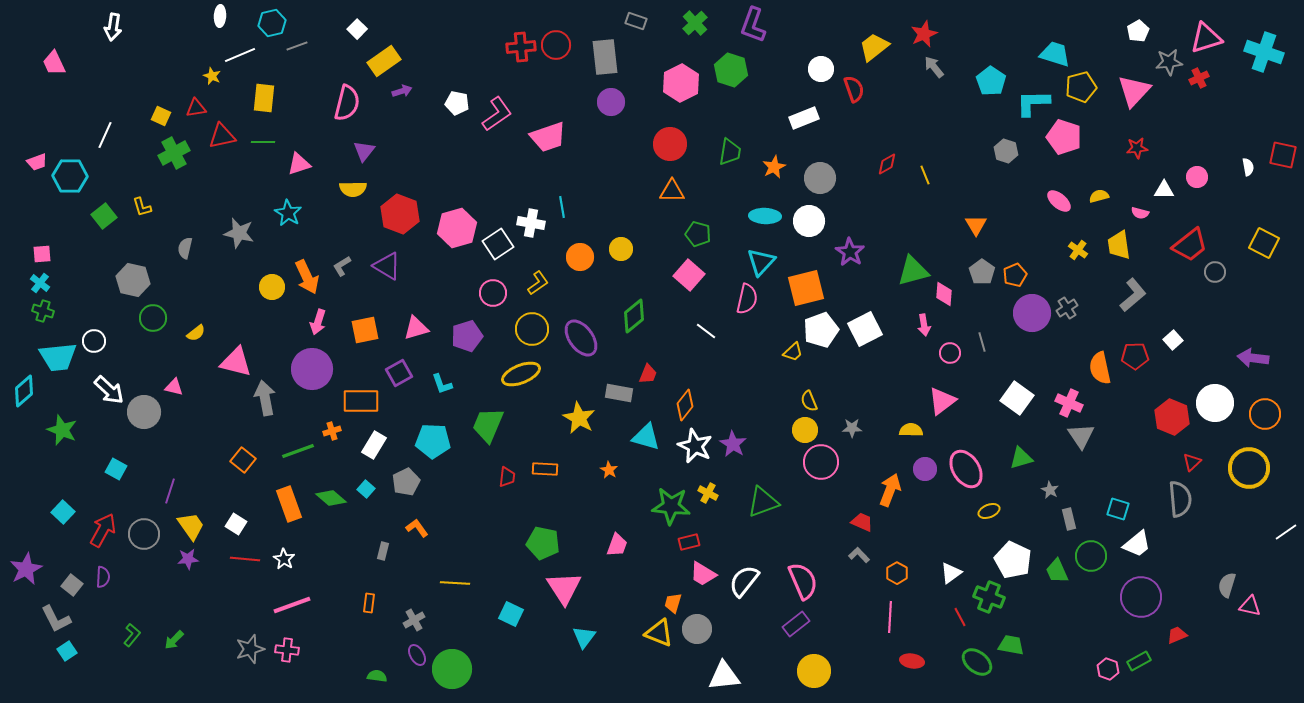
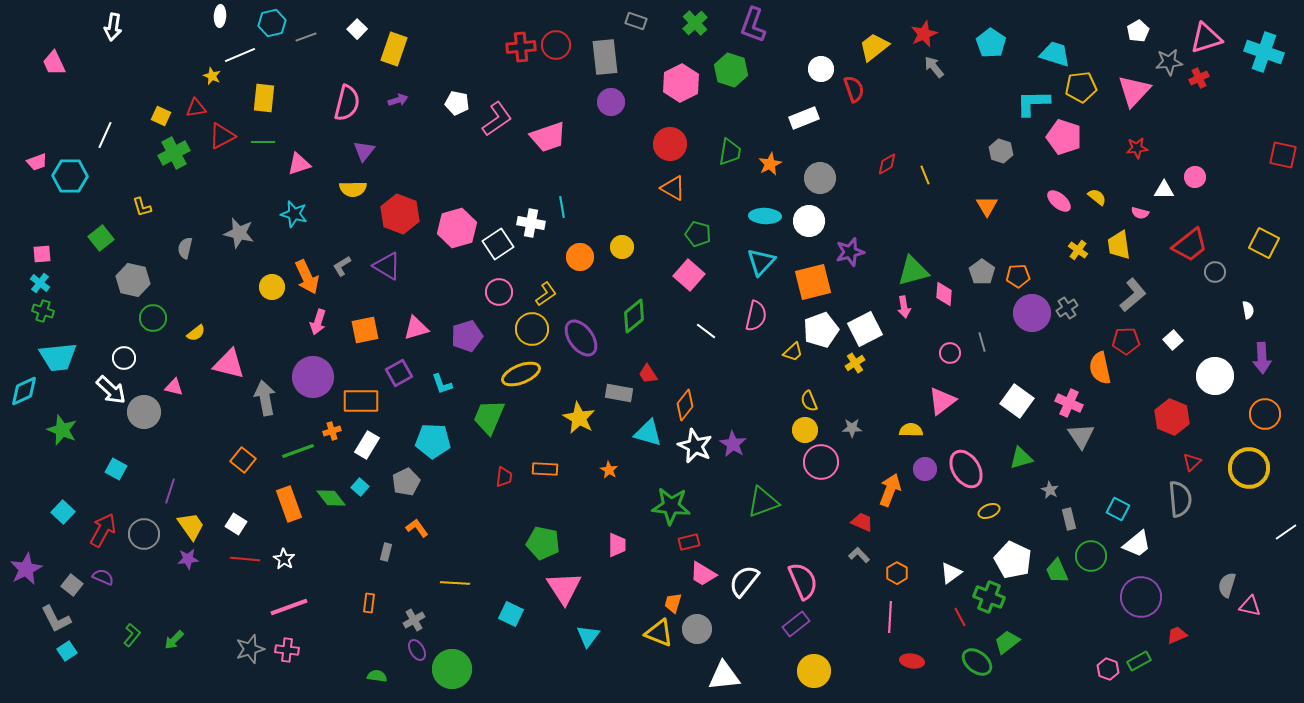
gray line at (297, 46): moved 9 px right, 9 px up
yellow rectangle at (384, 61): moved 10 px right, 12 px up; rotated 36 degrees counterclockwise
cyan pentagon at (991, 81): moved 38 px up
yellow pentagon at (1081, 87): rotated 8 degrees clockwise
purple arrow at (402, 91): moved 4 px left, 9 px down
pink L-shape at (497, 114): moved 5 px down
red triangle at (222, 136): rotated 16 degrees counterclockwise
gray hexagon at (1006, 151): moved 5 px left
orange star at (774, 167): moved 4 px left, 3 px up
white semicircle at (1248, 167): moved 143 px down
pink circle at (1197, 177): moved 2 px left
orange triangle at (672, 191): moved 1 px right, 3 px up; rotated 28 degrees clockwise
yellow semicircle at (1099, 196): moved 2 px left, 1 px down; rotated 54 degrees clockwise
cyan star at (288, 213): moved 6 px right, 1 px down; rotated 16 degrees counterclockwise
green square at (104, 216): moved 3 px left, 22 px down
orange triangle at (976, 225): moved 11 px right, 19 px up
yellow circle at (621, 249): moved 1 px right, 2 px up
purple star at (850, 252): rotated 24 degrees clockwise
orange pentagon at (1015, 275): moved 3 px right, 1 px down; rotated 20 degrees clockwise
yellow L-shape at (538, 283): moved 8 px right, 11 px down
orange square at (806, 288): moved 7 px right, 6 px up
pink circle at (493, 293): moved 6 px right, 1 px up
pink semicircle at (747, 299): moved 9 px right, 17 px down
pink arrow at (924, 325): moved 20 px left, 18 px up
white circle at (94, 341): moved 30 px right, 17 px down
red pentagon at (1135, 356): moved 9 px left, 15 px up
purple arrow at (1253, 358): moved 9 px right; rotated 100 degrees counterclockwise
pink triangle at (236, 362): moved 7 px left, 2 px down
purple circle at (312, 369): moved 1 px right, 8 px down
red trapezoid at (648, 374): rotated 125 degrees clockwise
white arrow at (109, 390): moved 2 px right
cyan diamond at (24, 391): rotated 16 degrees clockwise
white square at (1017, 398): moved 3 px down
white circle at (1215, 403): moved 27 px up
green trapezoid at (488, 425): moved 1 px right, 8 px up
cyan triangle at (646, 437): moved 2 px right, 4 px up
white rectangle at (374, 445): moved 7 px left
red trapezoid at (507, 477): moved 3 px left
cyan square at (366, 489): moved 6 px left, 2 px up
yellow cross at (708, 493): moved 147 px right, 130 px up; rotated 30 degrees clockwise
green diamond at (331, 498): rotated 12 degrees clockwise
cyan square at (1118, 509): rotated 10 degrees clockwise
pink trapezoid at (617, 545): rotated 20 degrees counterclockwise
gray rectangle at (383, 551): moved 3 px right, 1 px down
purple semicircle at (103, 577): rotated 70 degrees counterclockwise
pink line at (292, 605): moved 3 px left, 2 px down
cyan triangle at (584, 637): moved 4 px right, 1 px up
green trapezoid at (1011, 645): moved 4 px left, 3 px up; rotated 48 degrees counterclockwise
purple ellipse at (417, 655): moved 5 px up
